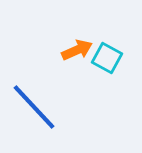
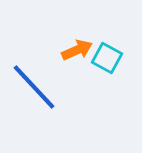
blue line: moved 20 px up
